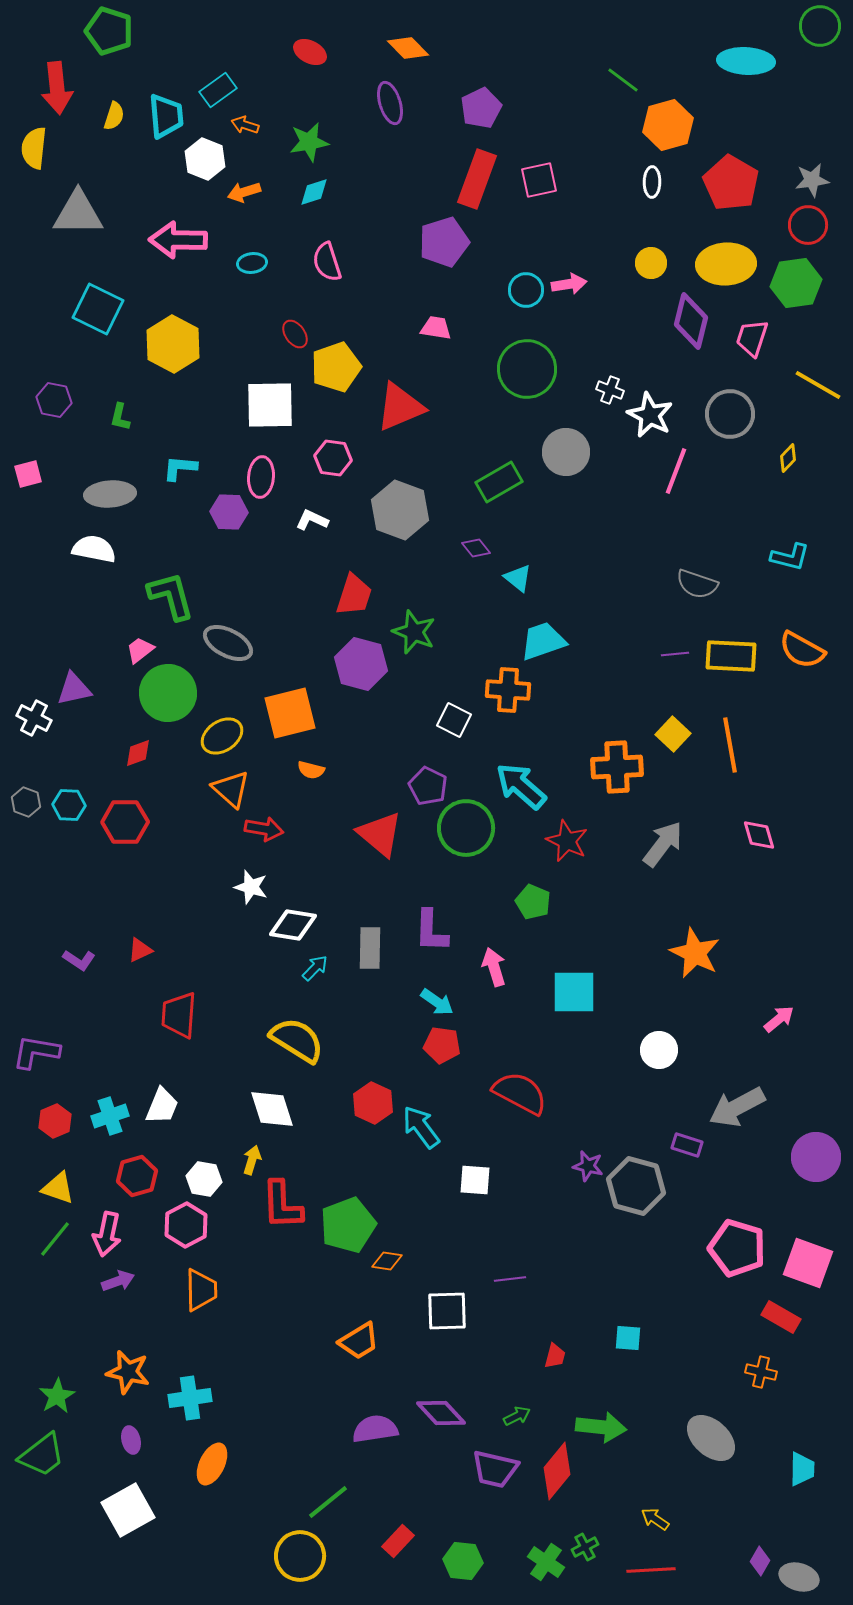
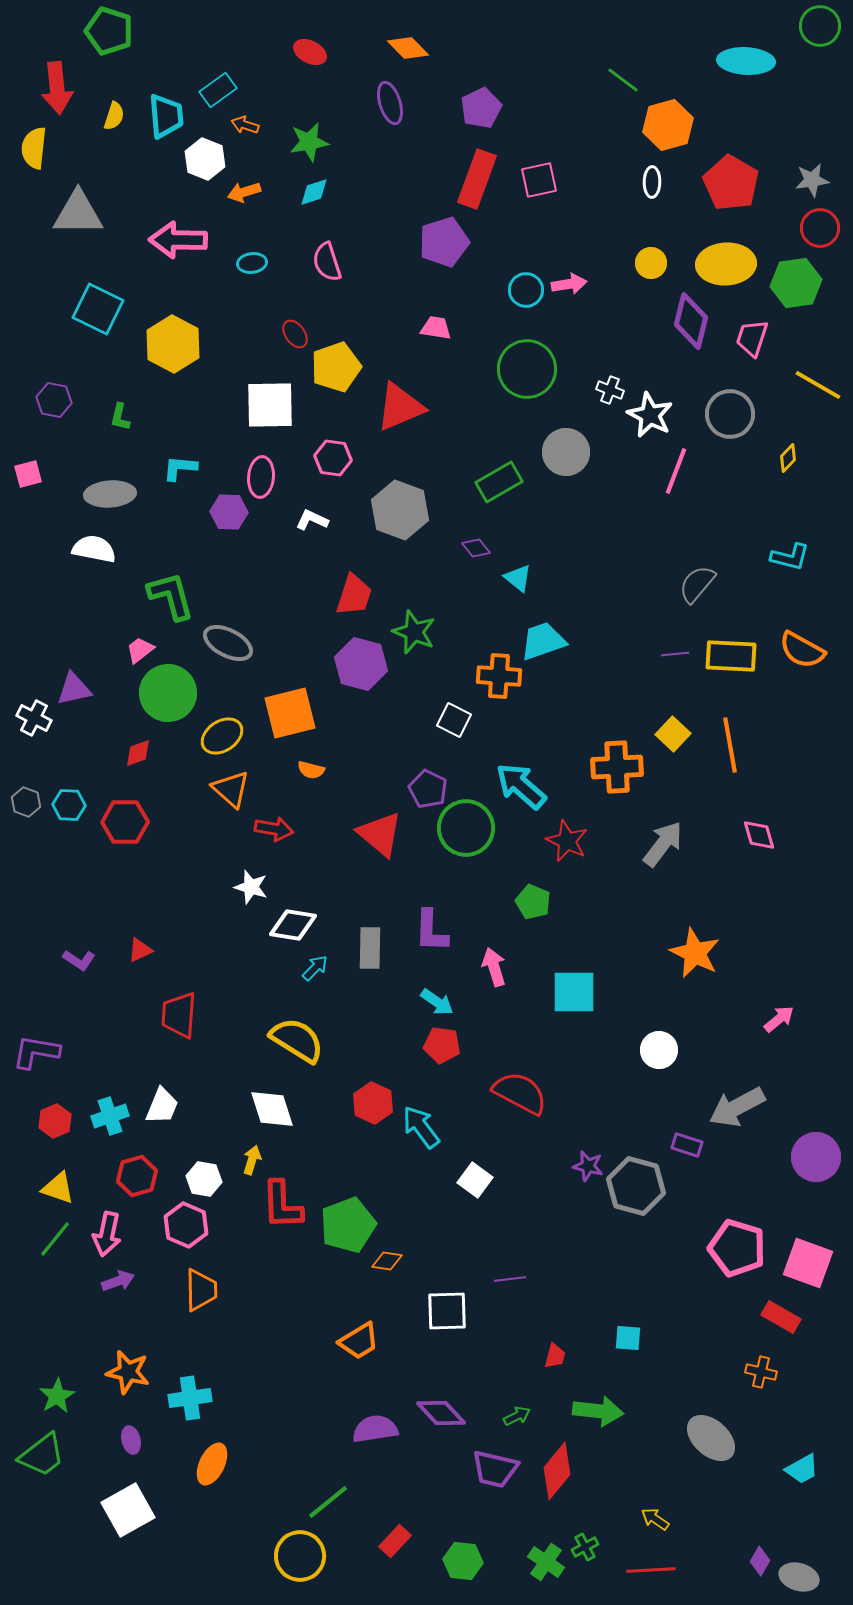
red circle at (808, 225): moved 12 px right, 3 px down
gray semicircle at (697, 584): rotated 111 degrees clockwise
orange cross at (508, 690): moved 9 px left, 14 px up
purple pentagon at (428, 786): moved 3 px down
red arrow at (264, 829): moved 10 px right
white square at (475, 1180): rotated 32 degrees clockwise
pink hexagon at (186, 1225): rotated 9 degrees counterclockwise
green arrow at (601, 1427): moved 3 px left, 16 px up
cyan trapezoid at (802, 1469): rotated 60 degrees clockwise
red rectangle at (398, 1541): moved 3 px left
